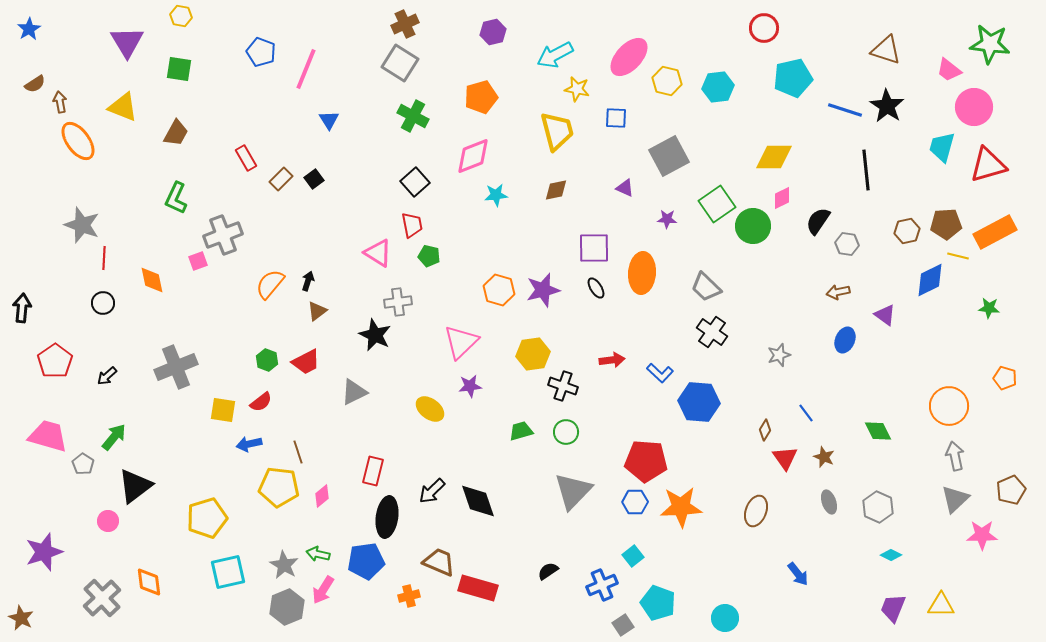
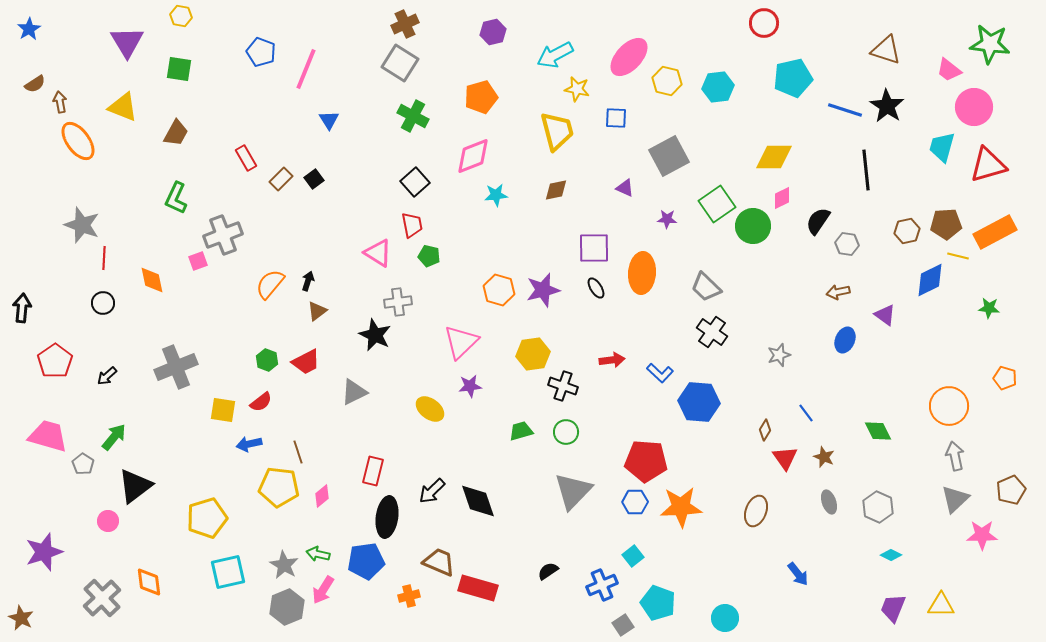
red circle at (764, 28): moved 5 px up
